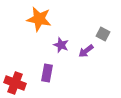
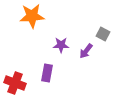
orange star: moved 7 px left, 3 px up; rotated 15 degrees counterclockwise
purple star: rotated 21 degrees counterclockwise
purple arrow: rotated 14 degrees counterclockwise
